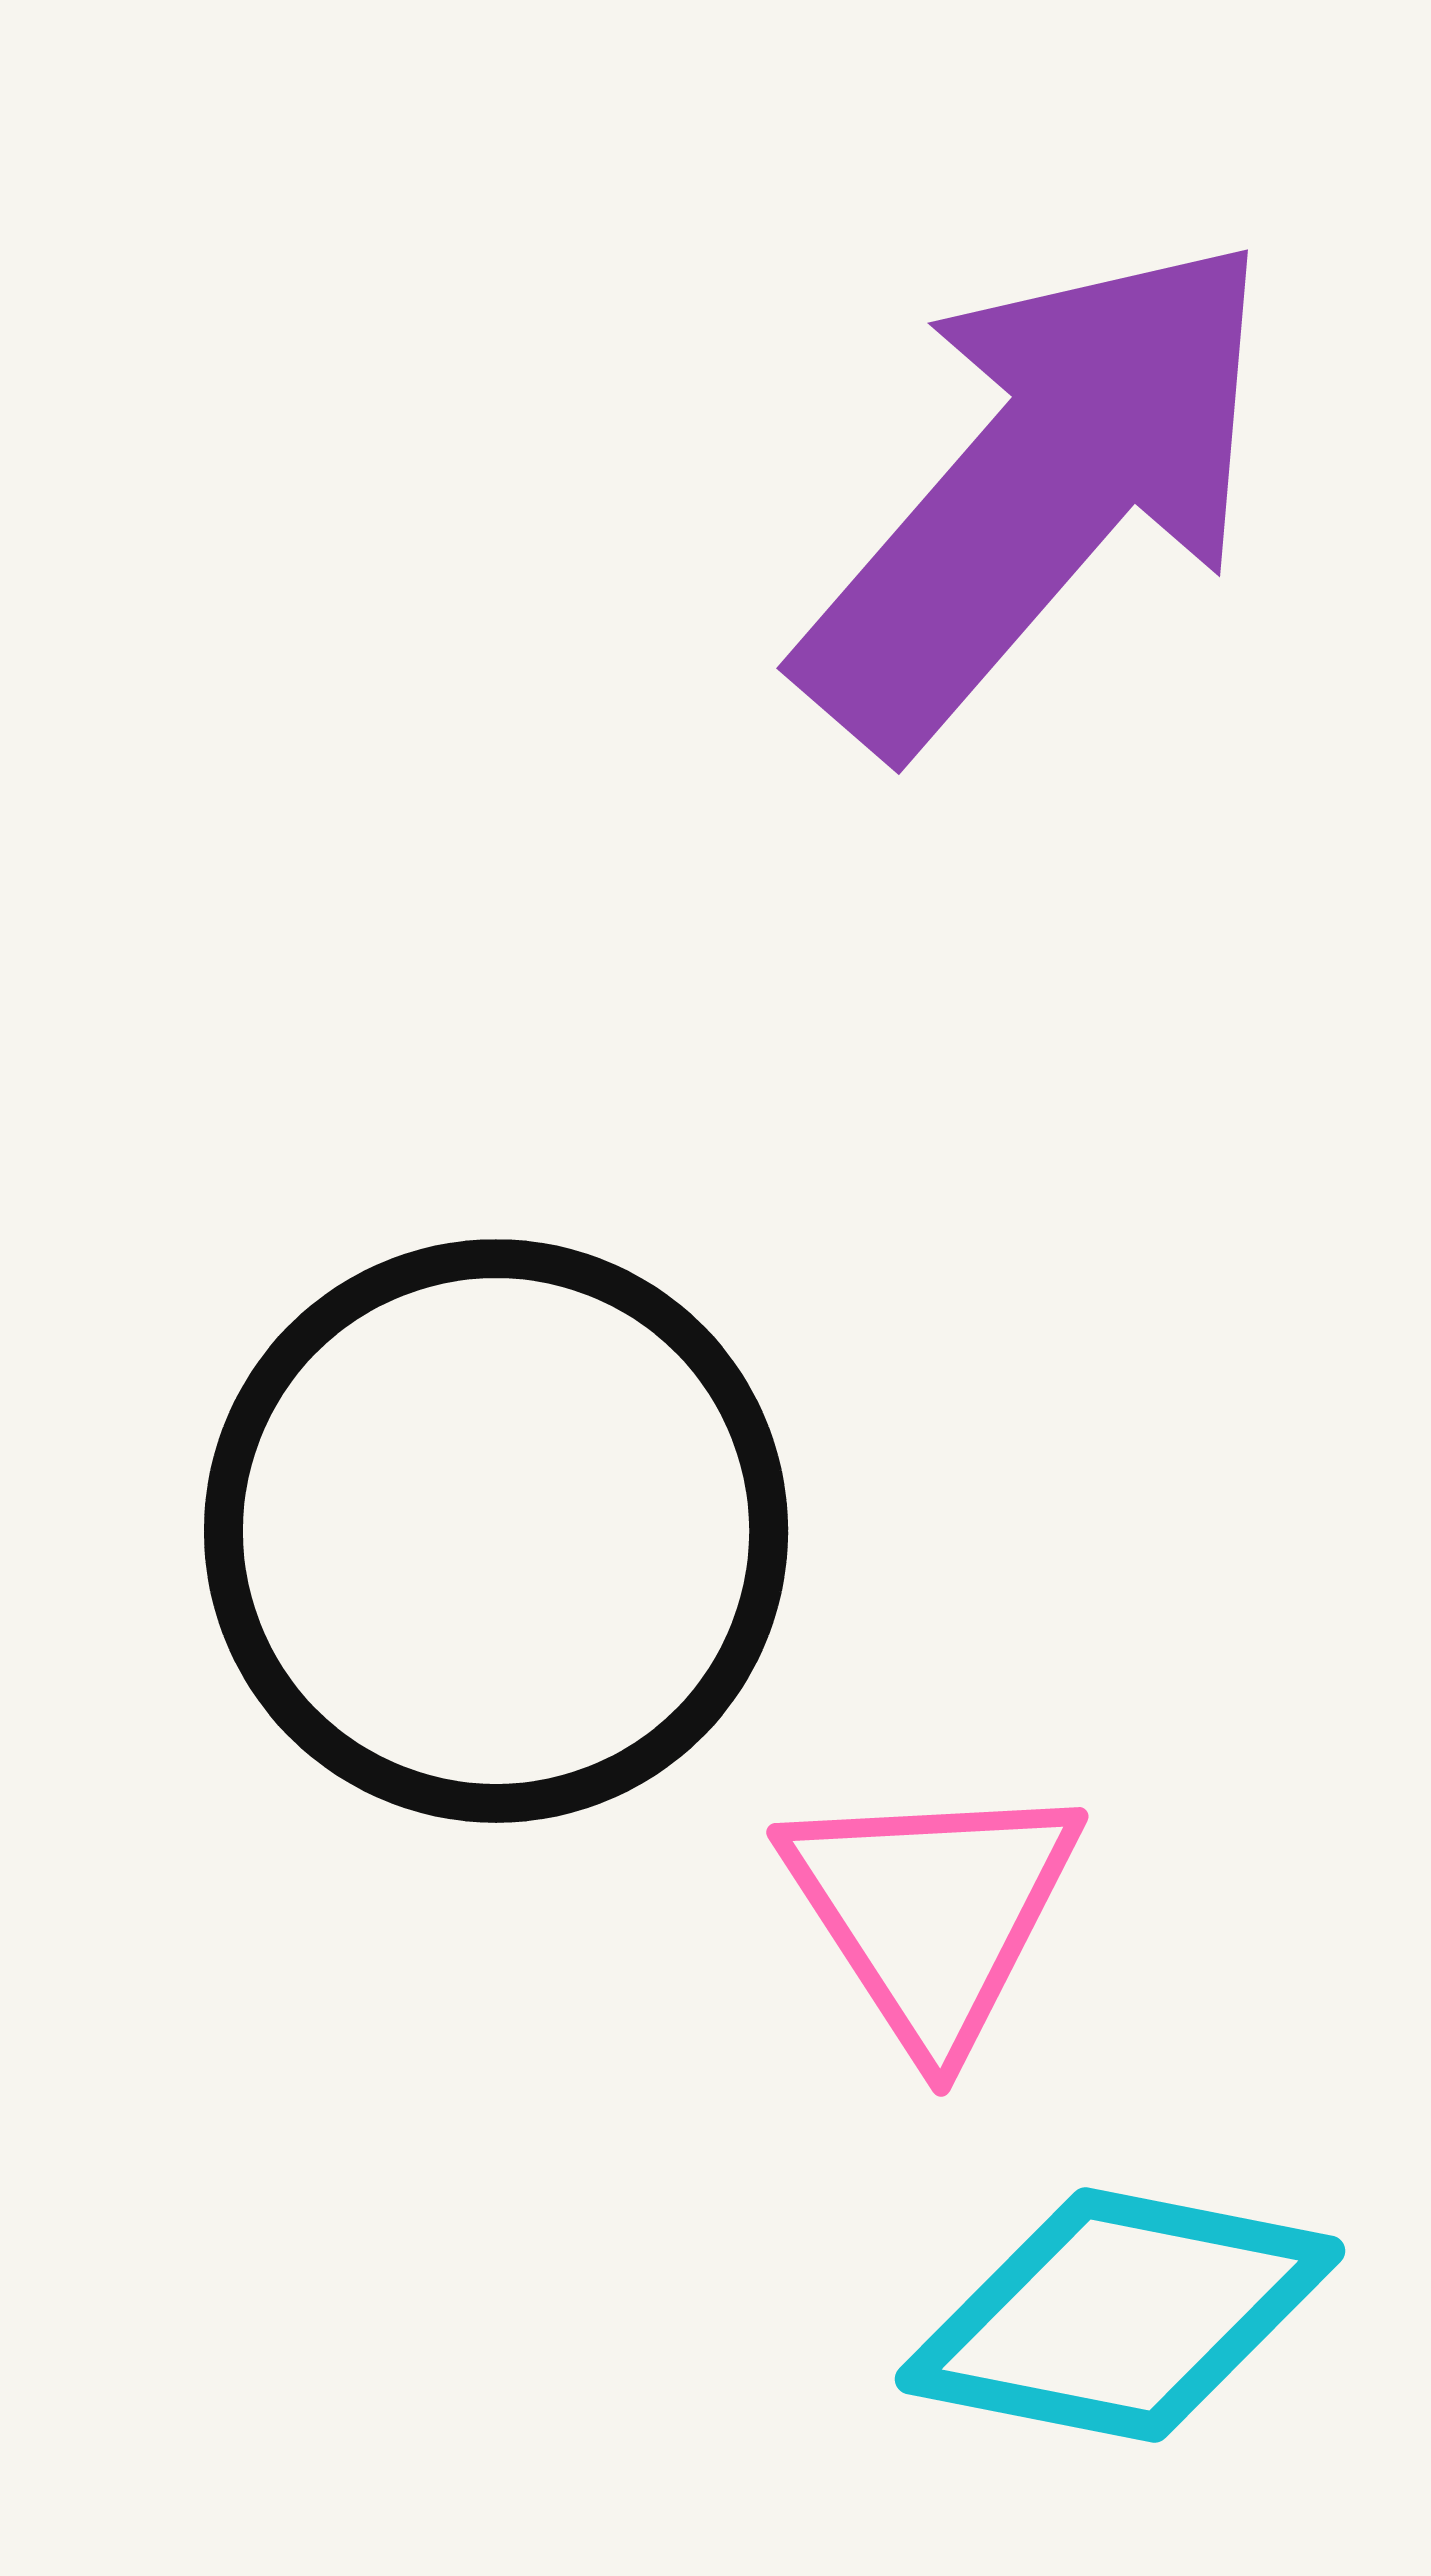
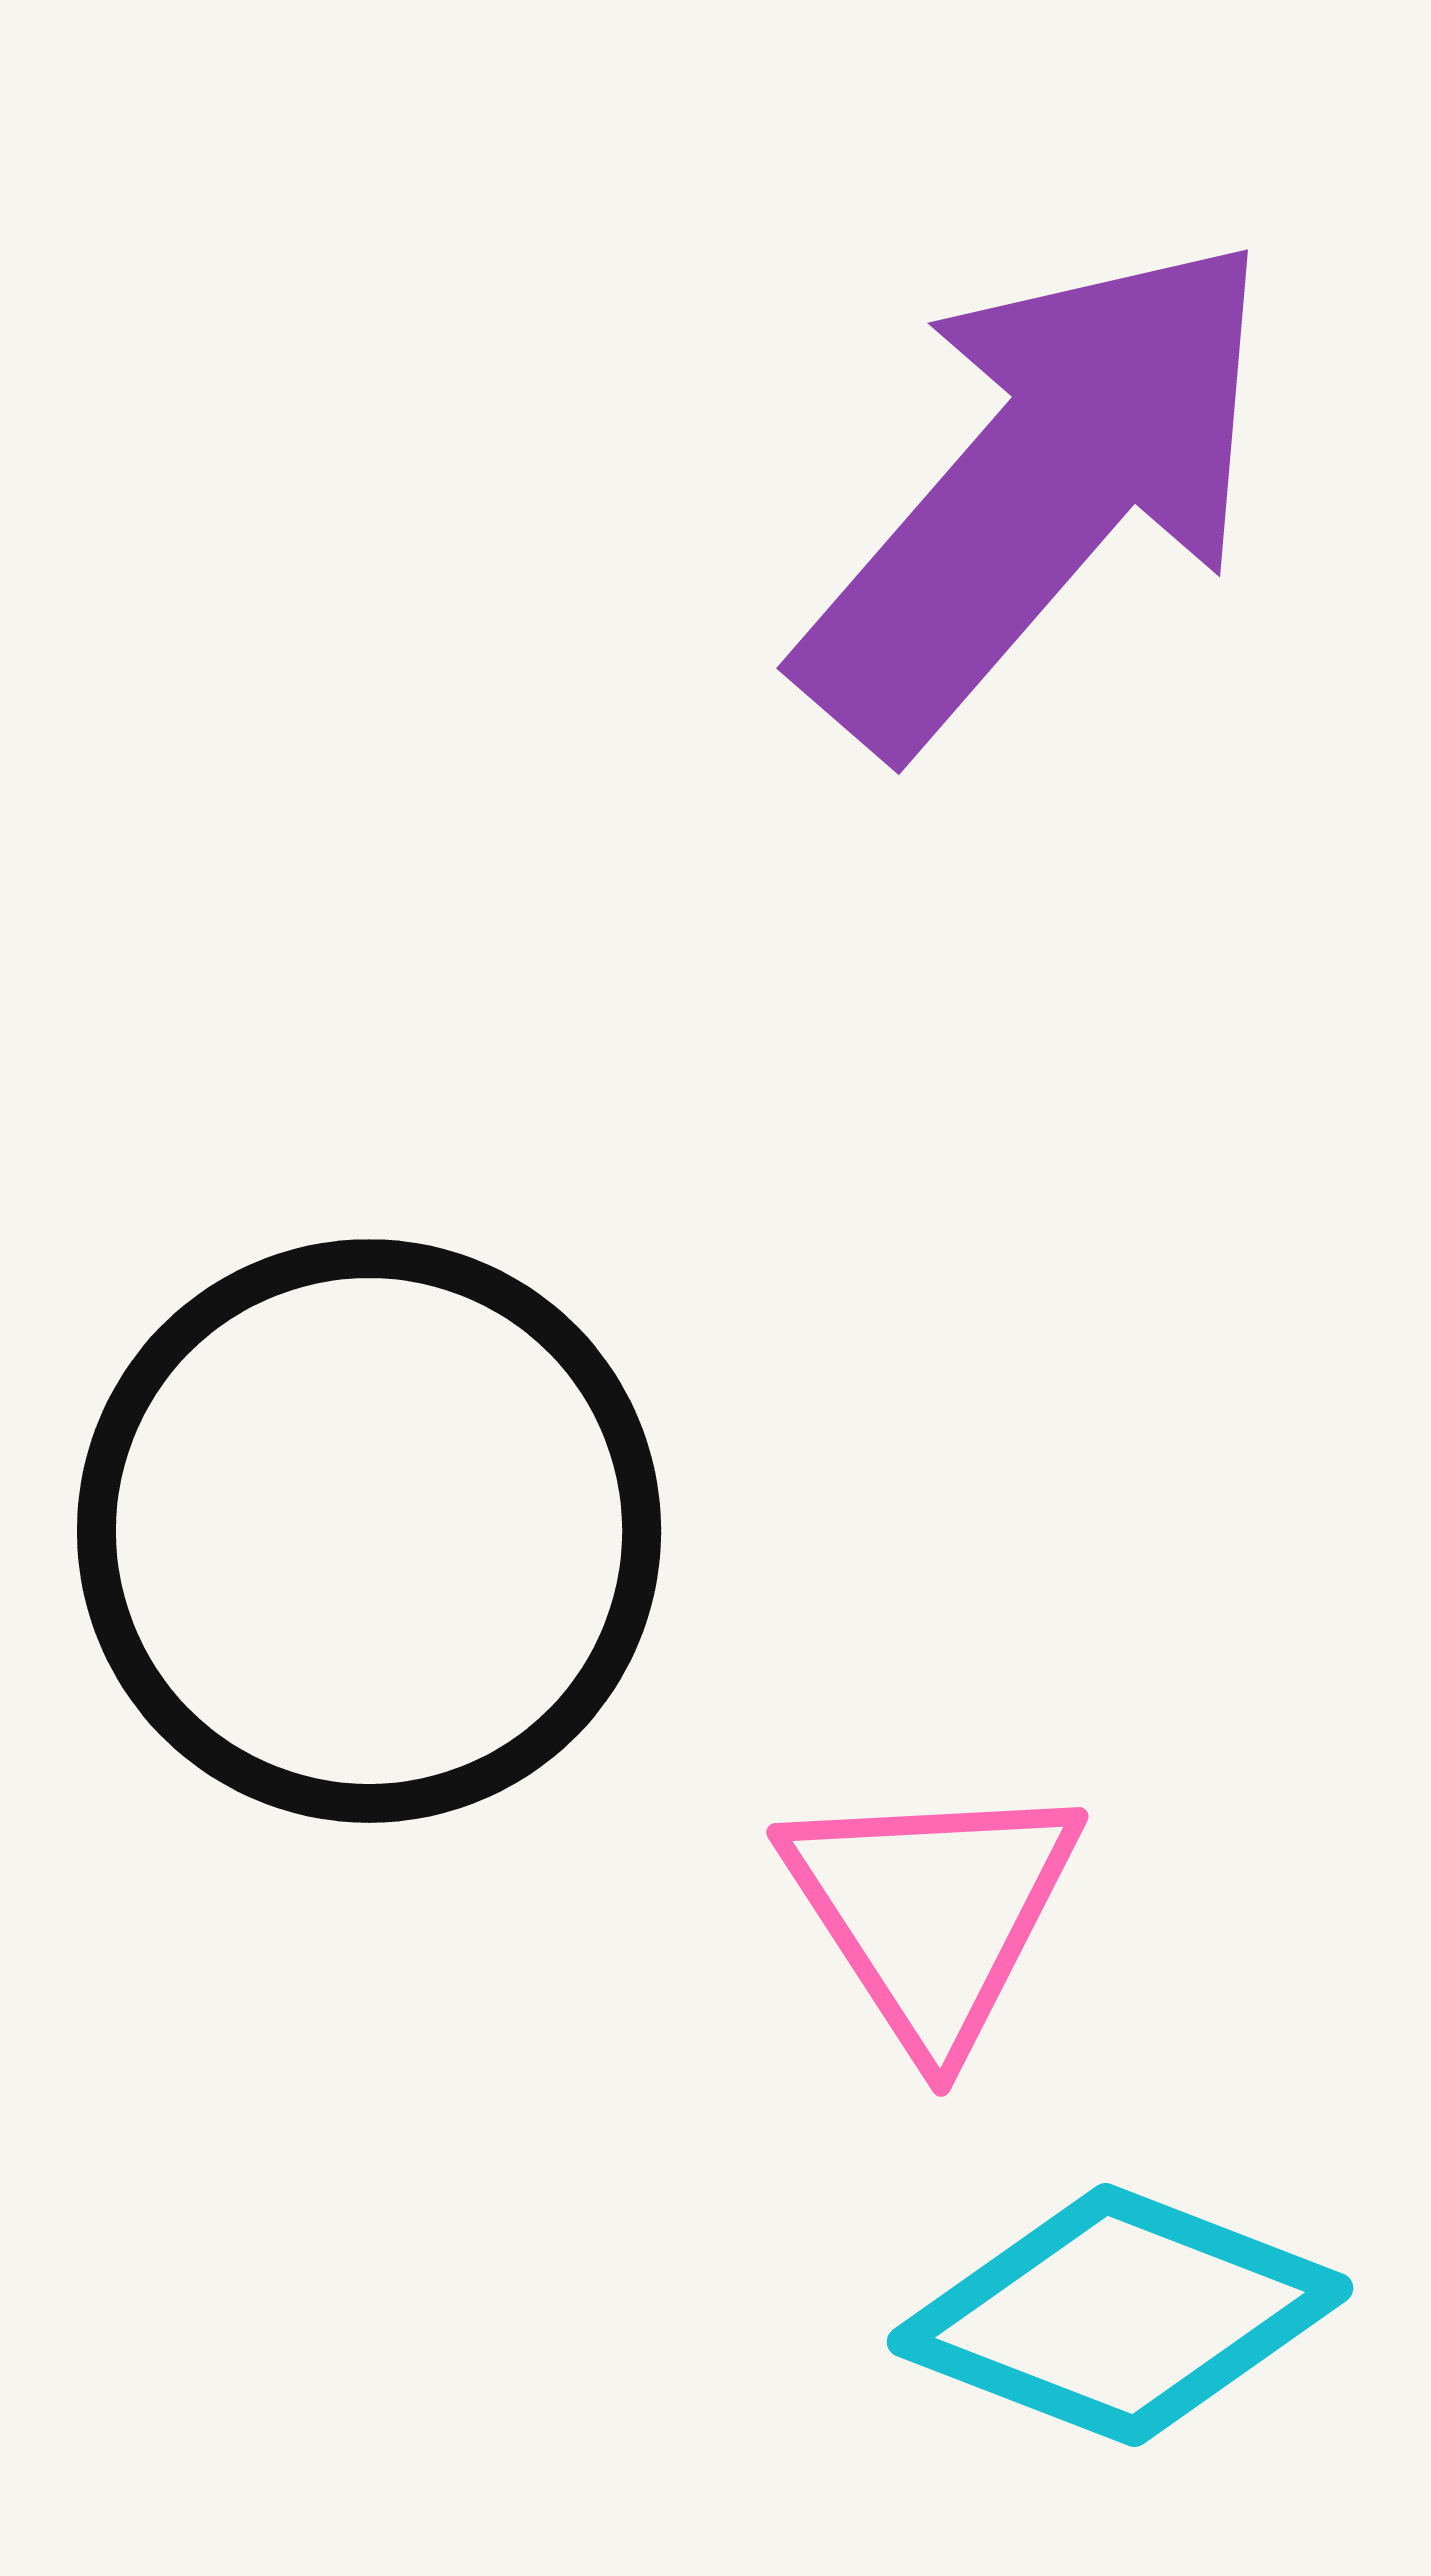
black circle: moved 127 px left
cyan diamond: rotated 10 degrees clockwise
